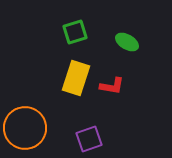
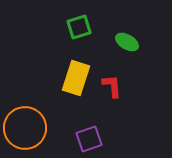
green square: moved 4 px right, 5 px up
red L-shape: rotated 105 degrees counterclockwise
